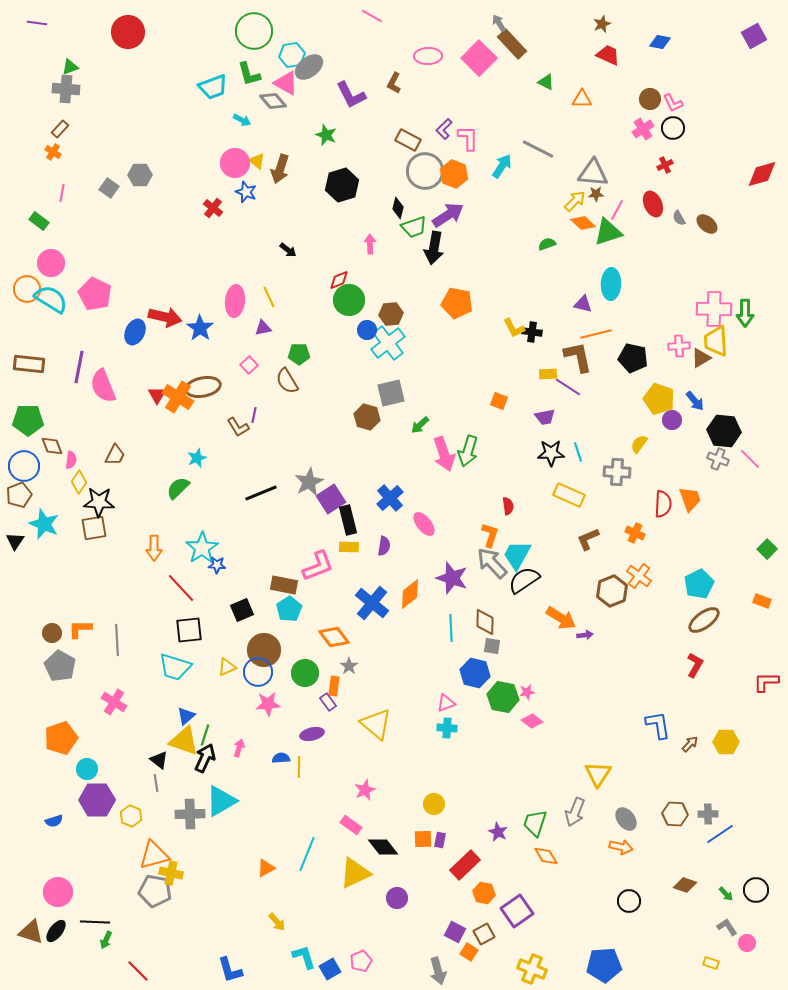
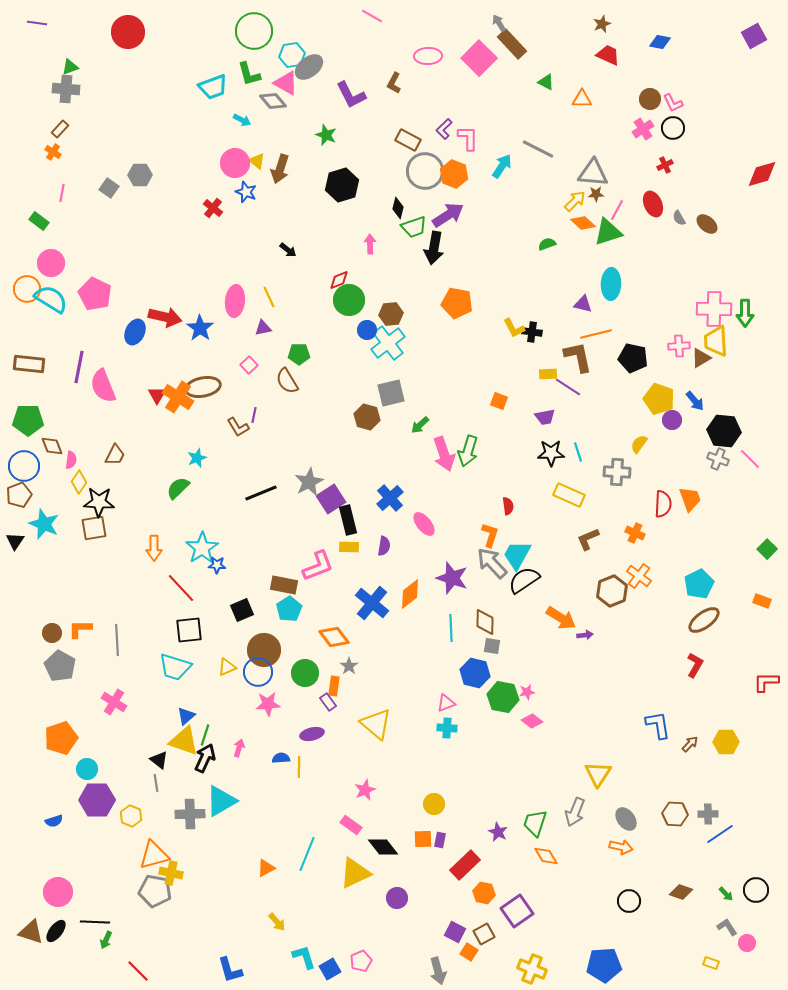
brown diamond at (685, 885): moved 4 px left, 7 px down
